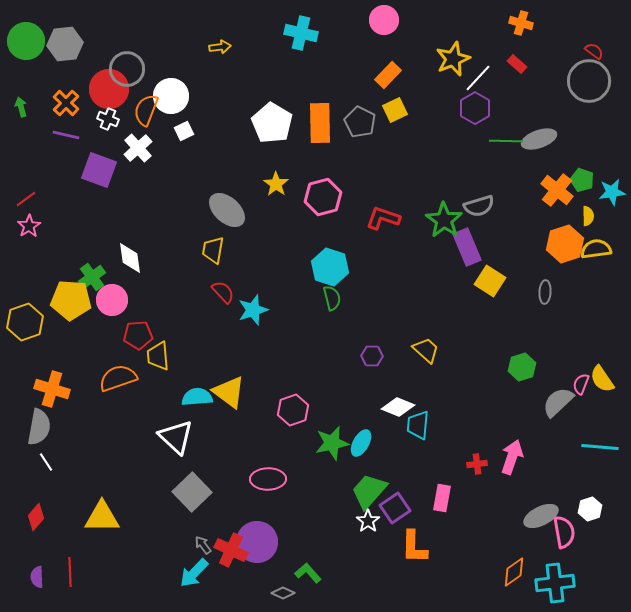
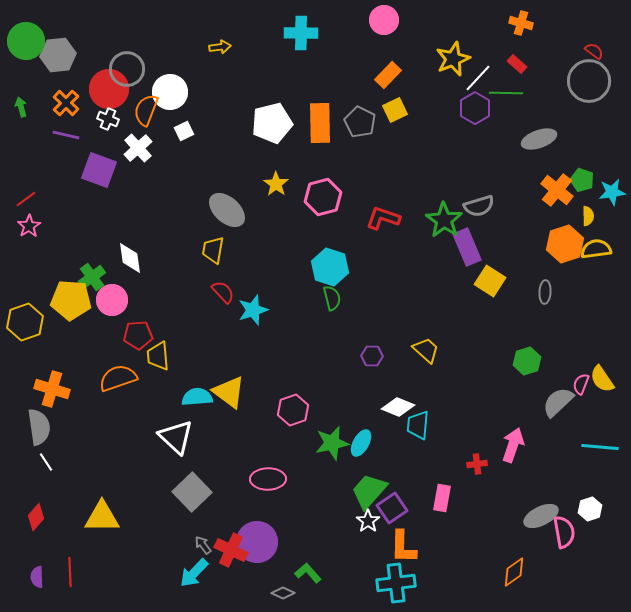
cyan cross at (301, 33): rotated 12 degrees counterclockwise
gray hexagon at (65, 44): moved 7 px left, 11 px down
white circle at (171, 96): moved 1 px left, 4 px up
white pentagon at (272, 123): rotated 27 degrees clockwise
green line at (506, 141): moved 48 px up
green hexagon at (522, 367): moved 5 px right, 6 px up
gray semicircle at (39, 427): rotated 18 degrees counterclockwise
pink arrow at (512, 457): moved 1 px right, 12 px up
purple square at (395, 508): moved 3 px left
orange L-shape at (414, 547): moved 11 px left
cyan cross at (555, 583): moved 159 px left
